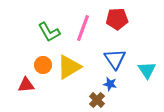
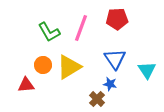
pink line: moved 2 px left
brown cross: moved 1 px up
